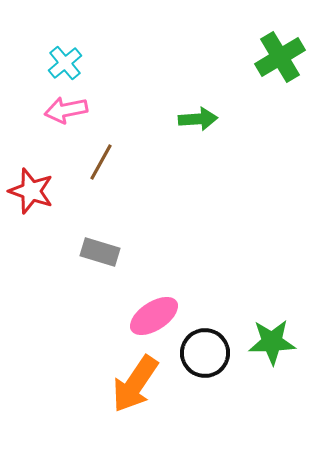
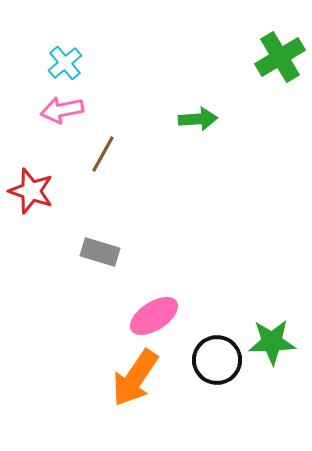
pink arrow: moved 4 px left
brown line: moved 2 px right, 8 px up
black circle: moved 12 px right, 7 px down
orange arrow: moved 6 px up
